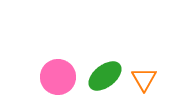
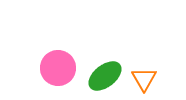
pink circle: moved 9 px up
